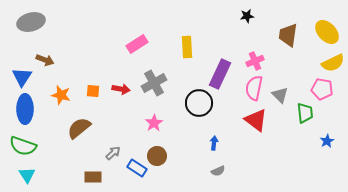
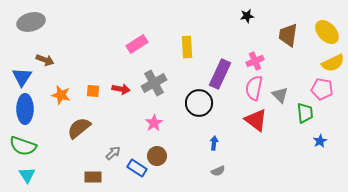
blue star: moved 7 px left
